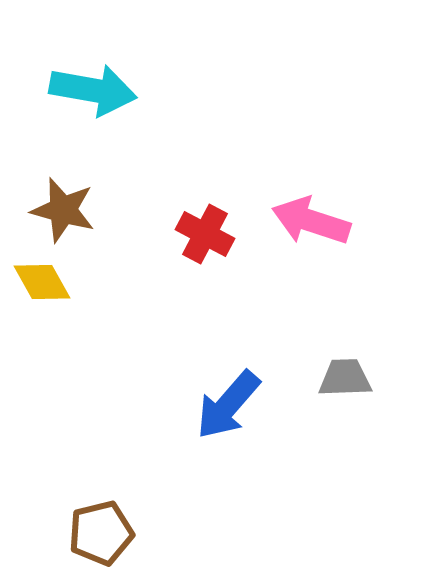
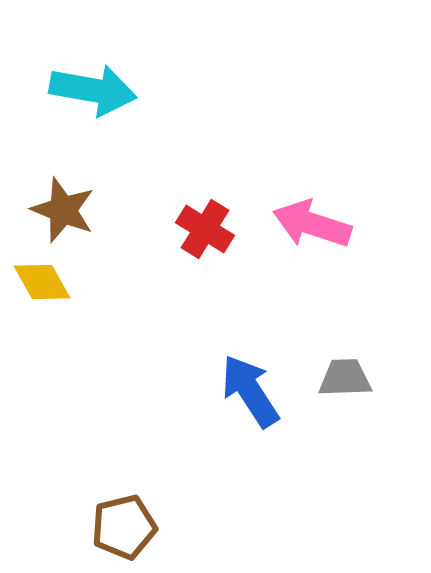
brown star: rotated 6 degrees clockwise
pink arrow: moved 1 px right, 3 px down
red cross: moved 5 px up; rotated 4 degrees clockwise
blue arrow: moved 22 px right, 14 px up; rotated 106 degrees clockwise
brown pentagon: moved 23 px right, 6 px up
